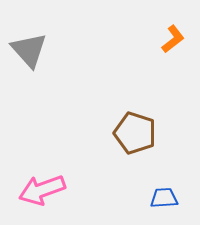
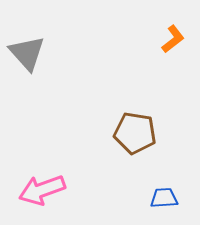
gray triangle: moved 2 px left, 3 px down
brown pentagon: rotated 9 degrees counterclockwise
